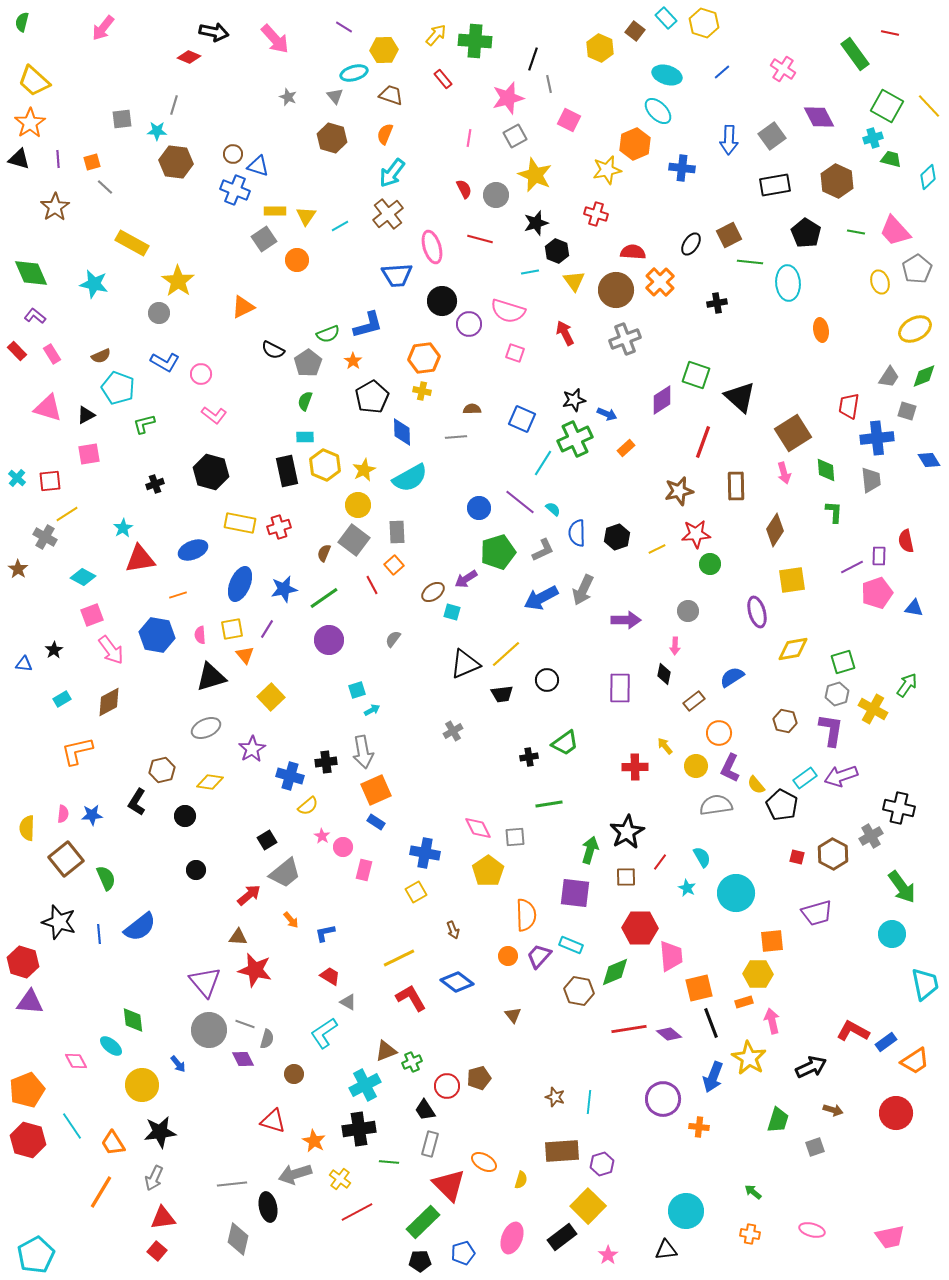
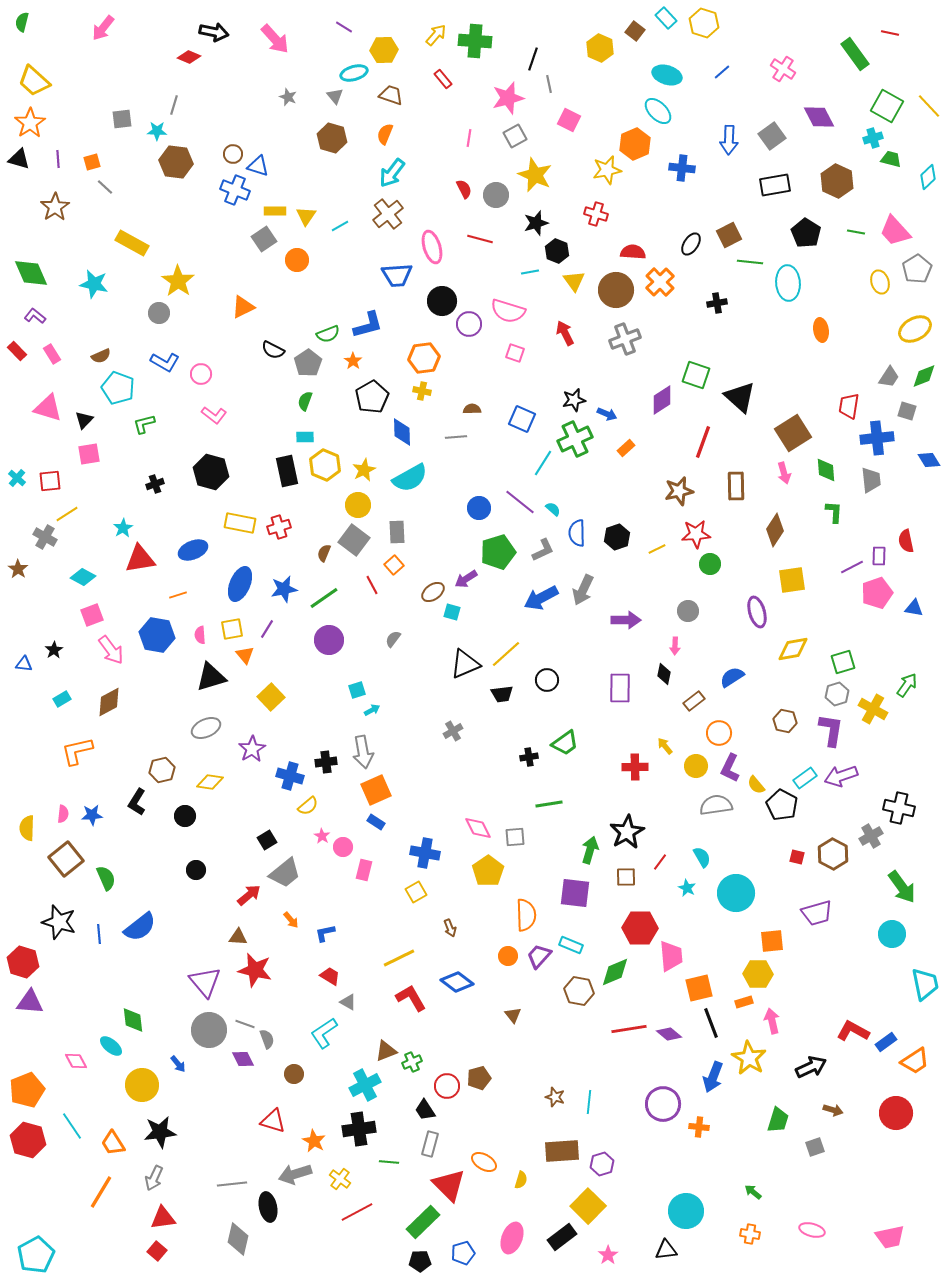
black triangle at (86, 415): moved 2 px left, 5 px down; rotated 18 degrees counterclockwise
brown arrow at (453, 930): moved 3 px left, 2 px up
gray semicircle at (267, 1039): rotated 36 degrees counterclockwise
purple circle at (663, 1099): moved 5 px down
